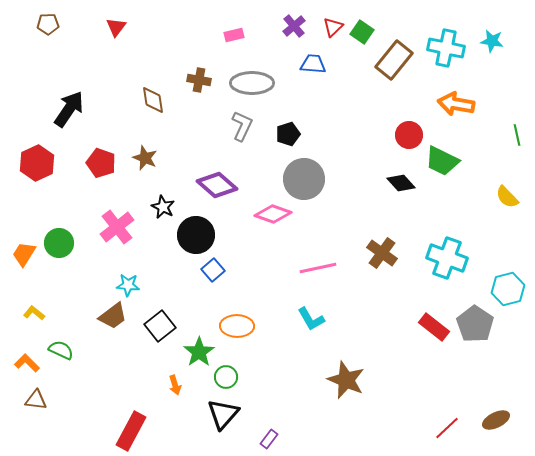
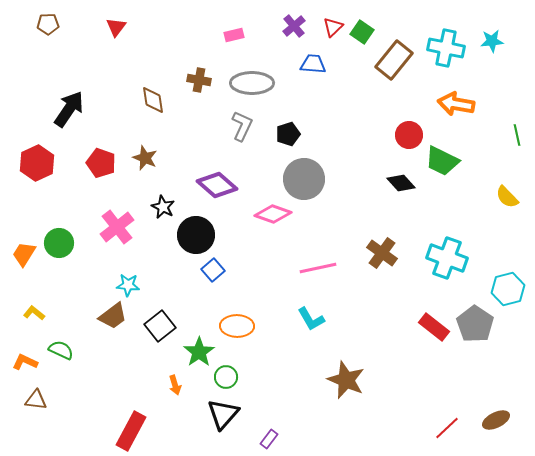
cyan star at (492, 41): rotated 15 degrees counterclockwise
orange L-shape at (27, 363): moved 2 px left, 1 px up; rotated 20 degrees counterclockwise
